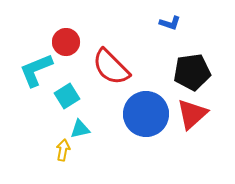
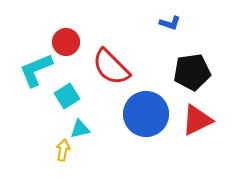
red triangle: moved 5 px right, 6 px down; rotated 16 degrees clockwise
